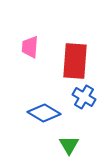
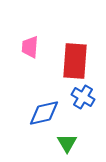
blue cross: moved 1 px left
blue diamond: rotated 44 degrees counterclockwise
green triangle: moved 2 px left, 2 px up
